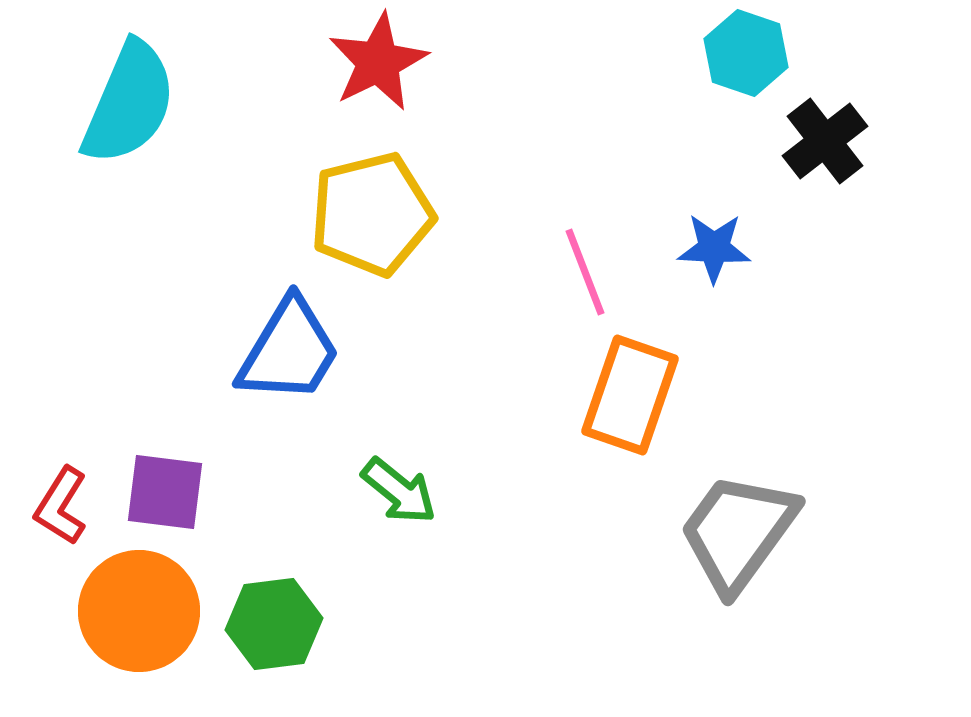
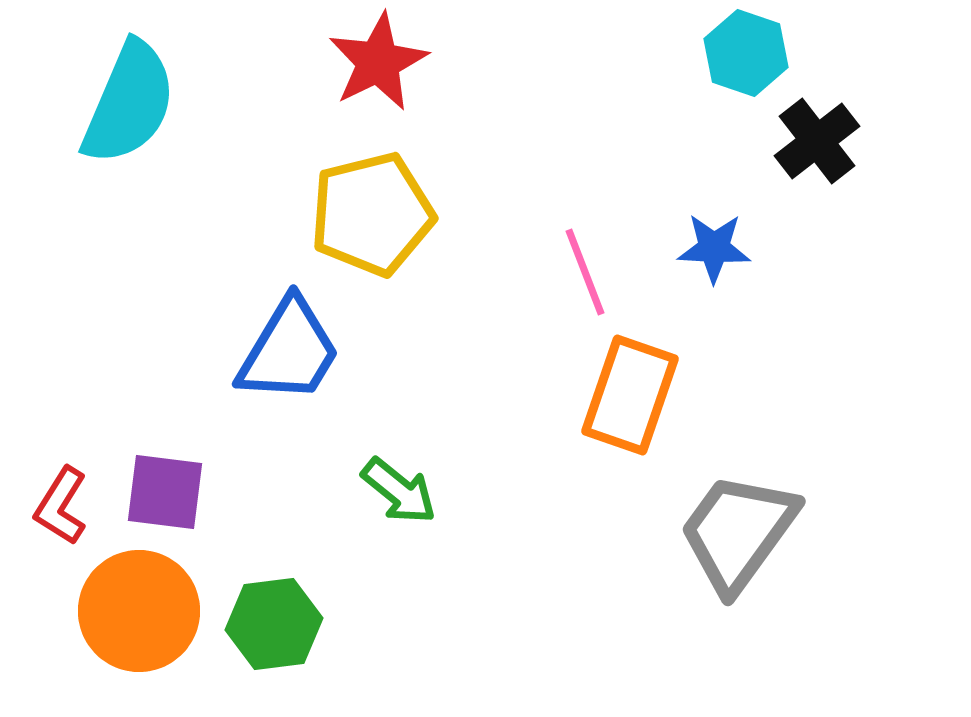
black cross: moved 8 px left
